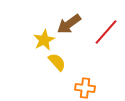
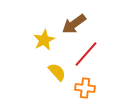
brown arrow: moved 5 px right
red line: moved 20 px left, 22 px down
yellow semicircle: moved 10 px down
